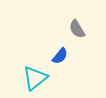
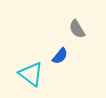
cyan triangle: moved 4 px left, 4 px up; rotated 44 degrees counterclockwise
